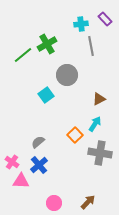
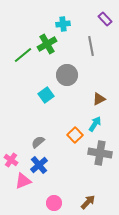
cyan cross: moved 18 px left
pink cross: moved 1 px left, 2 px up
pink triangle: moved 2 px right; rotated 24 degrees counterclockwise
